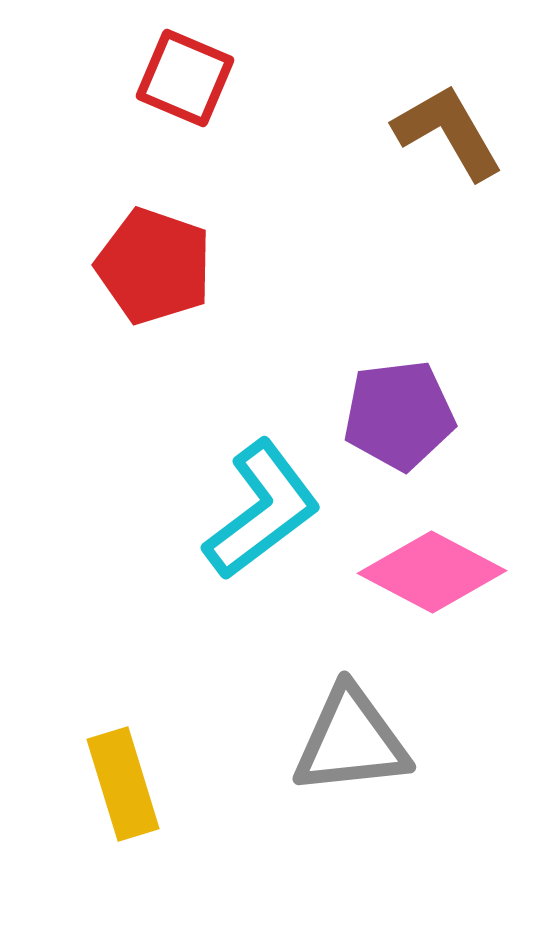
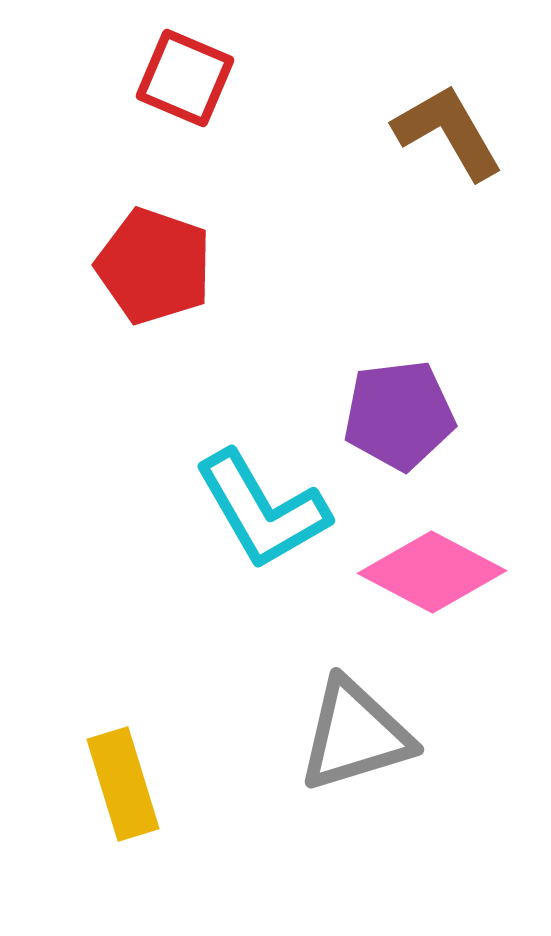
cyan L-shape: rotated 97 degrees clockwise
gray triangle: moved 4 px right, 6 px up; rotated 11 degrees counterclockwise
